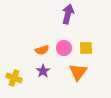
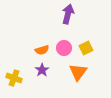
yellow square: rotated 24 degrees counterclockwise
purple star: moved 1 px left, 1 px up
